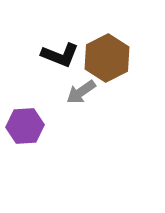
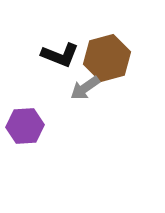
brown hexagon: rotated 12 degrees clockwise
gray arrow: moved 4 px right, 4 px up
